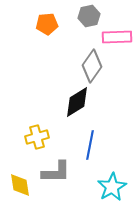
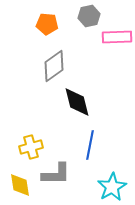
orange pentagon: rotated 10 degrees clockwise
gray diamond: moved 38 px left; rotated 20 degrees clockwise
black diamond: rotated 72 degrees counterclockwise
yellow cross: moved 6 px left, 10 px down
gray L-shape: moved 2 px down
